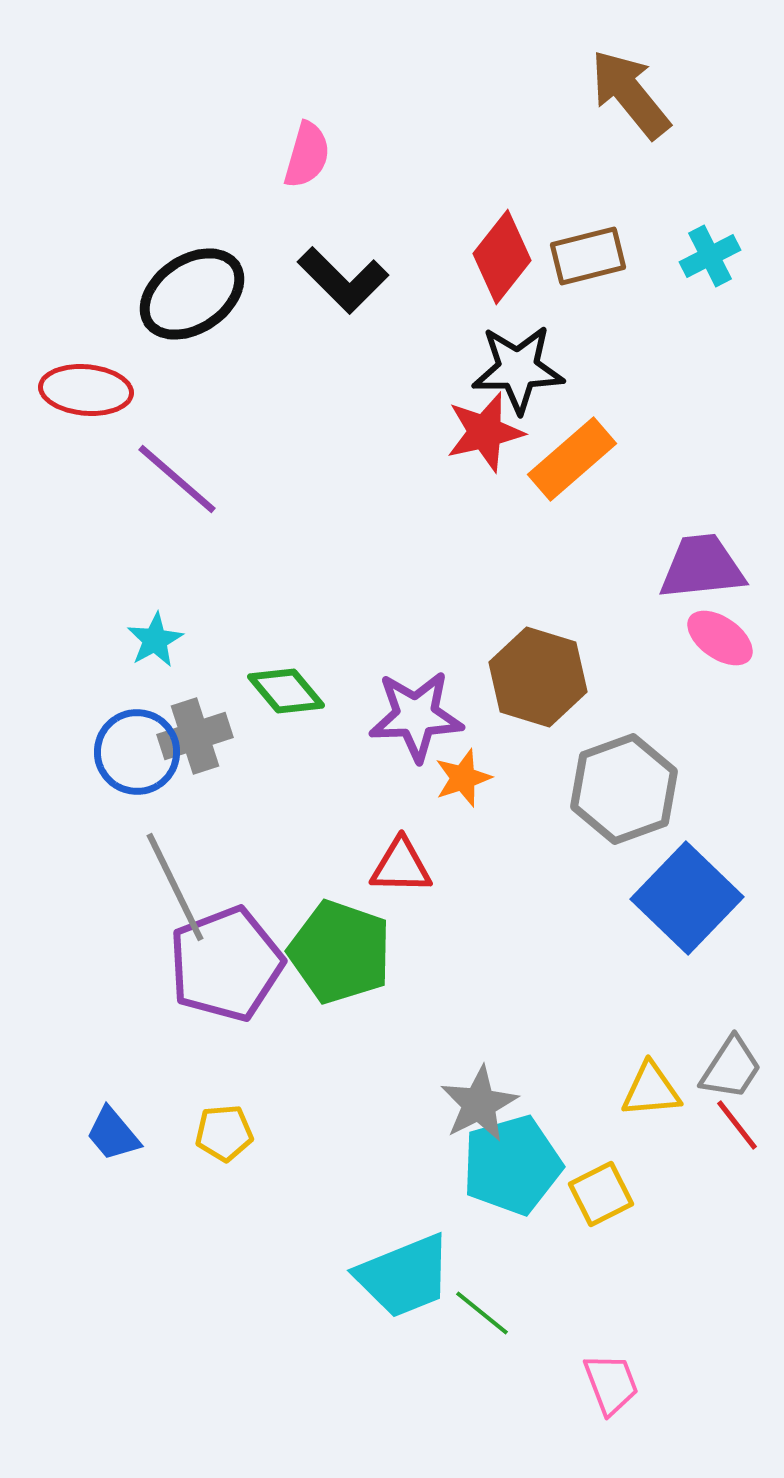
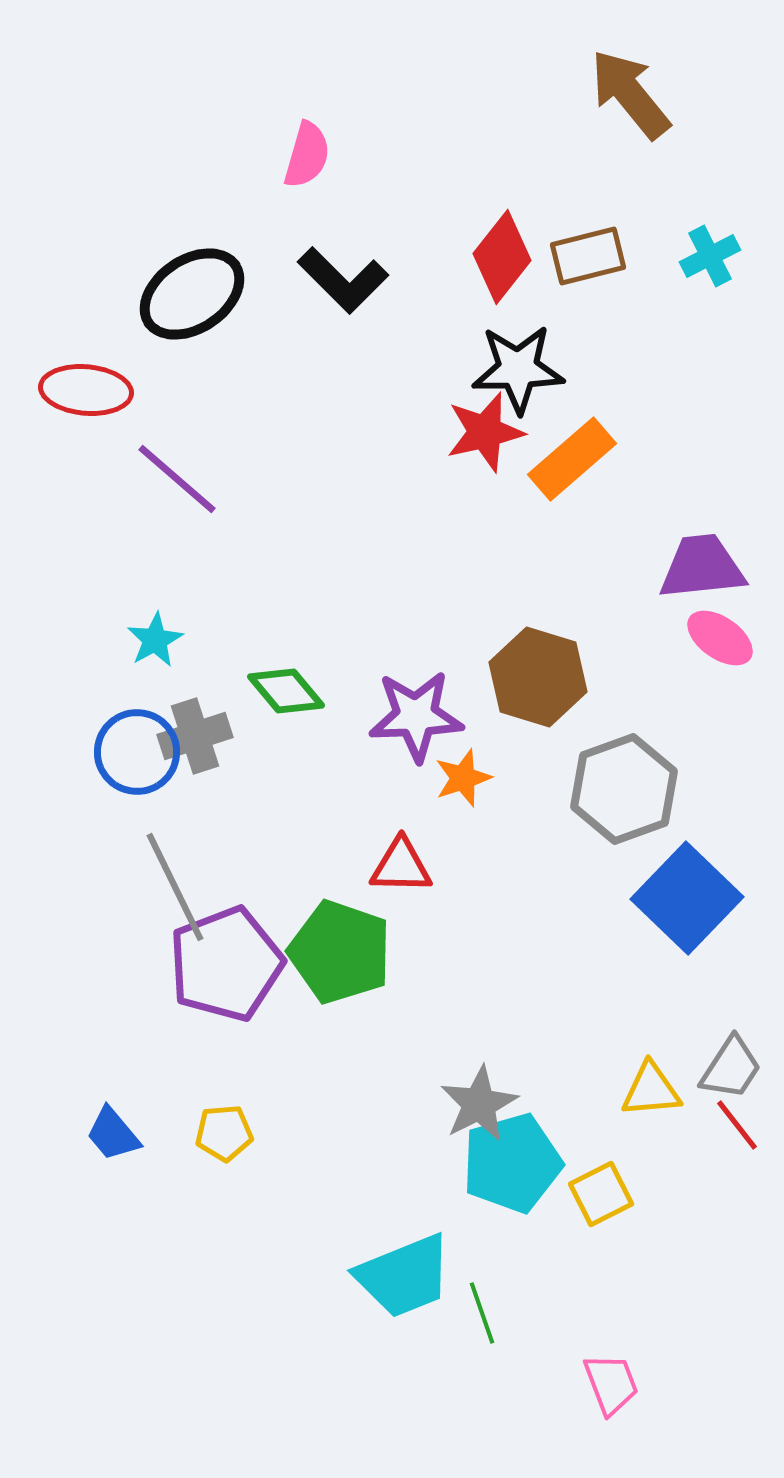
cyan pentagon: moved 2 px up
green line: rotated 32 degrees clockwise
